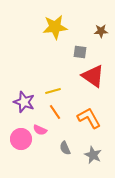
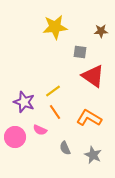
yellow line: rotated 21 degrees counterclockwise
orange L-shape: rotated 30 degrees counterclockwise
pink circle: moved 6 px left, 2 px up
